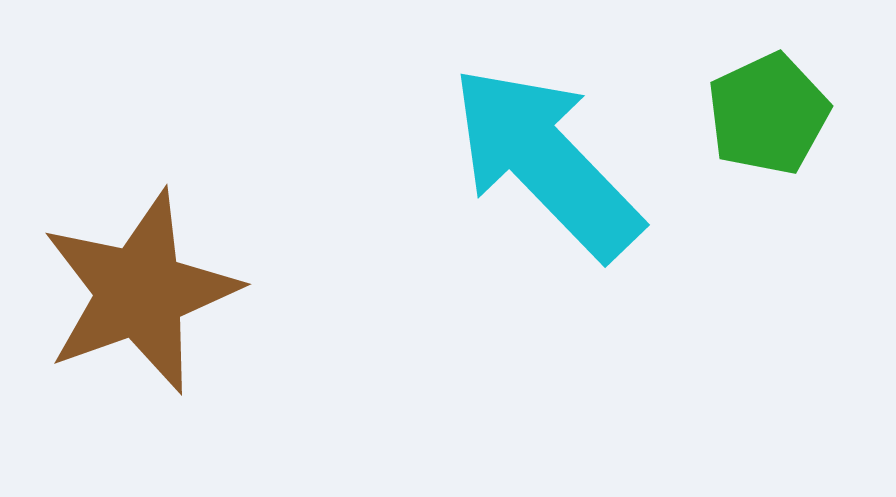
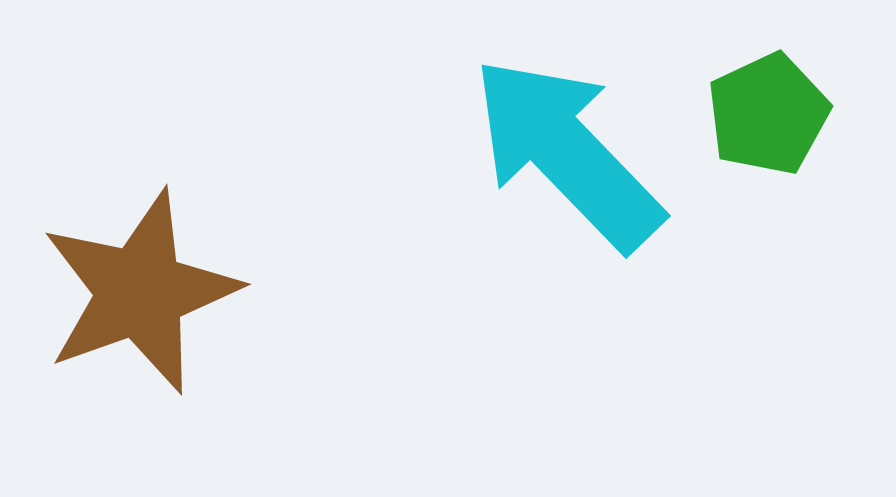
cyan arrow: moved 21 px right, 9 px up
